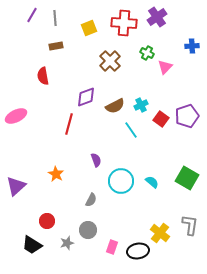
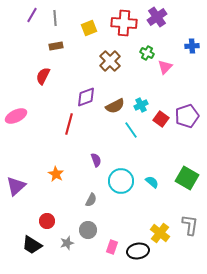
red semicircle: rotated 36 degrees clockwise
